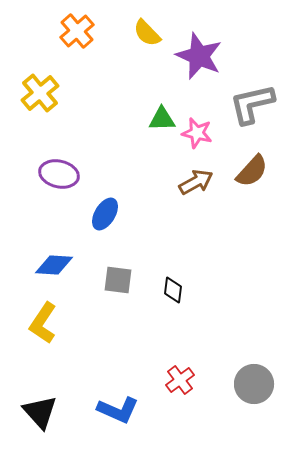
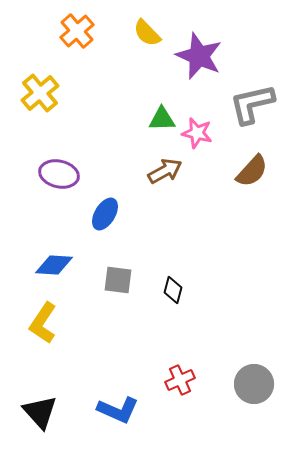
brown arrow: moved 31 px left, 11 px up
black diamond: rotated 8 degrees clockwise
red cross: rotated 12 degrees clockwise
